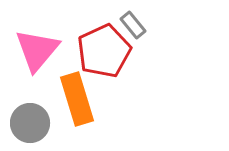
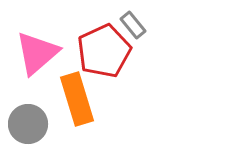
pink triangle: moved 3 px down; rotated 9 degrees clockwise
gray circle: moved 2 px left, 1 px down
